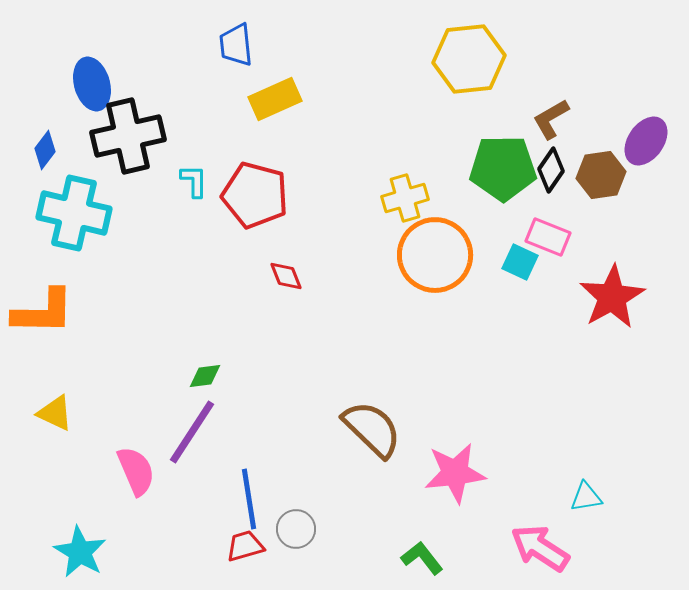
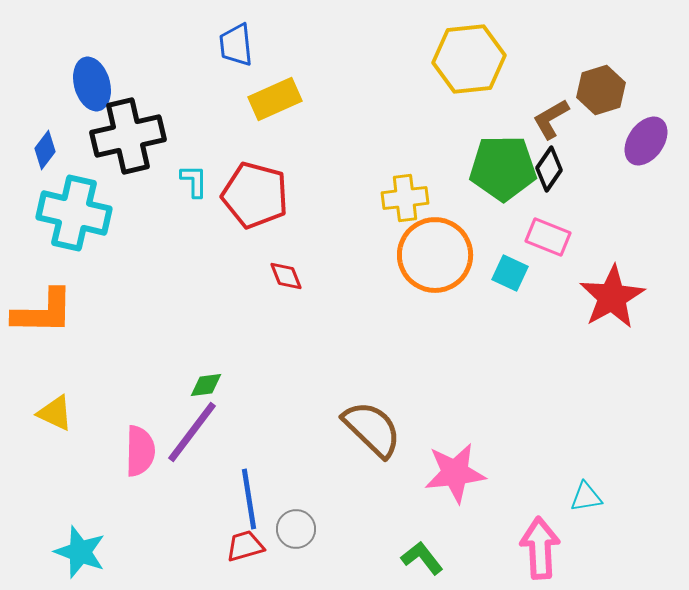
black diamond: moved 2 px left, 1 px up
brown hexagon: moved 85 px up; rotated 9 degrees counterclockwise
yellow cross: rotated 9 degrees clockwise
cyan square: moved 10 px left, 11 px down
green diamond: moved 1 px right, 9 px down
purple line: rotated 4 degrees clockwise
pink semicircle: moved 4 px right, 20 px up; rotated 24 degrees clockwise
pink arrow: rotated 54 degrees clockwise
cyan star: rotated 10 degrees counterclockwise
